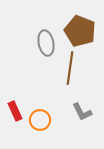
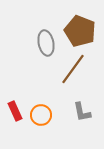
brown line: moved 3 px right, 1 px down; rotated 28 degrees clockwise
gray L-shape: rotated 15 degrees clockwise
orange circle: moved 1 px right, 5 px up
